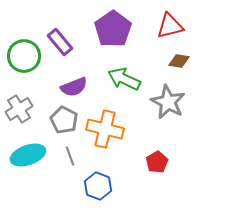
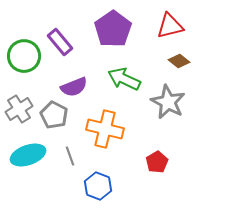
brown diamond: rotated 30 degrees clockwise
gray pentagon: moved 10 px left, 5 px up
